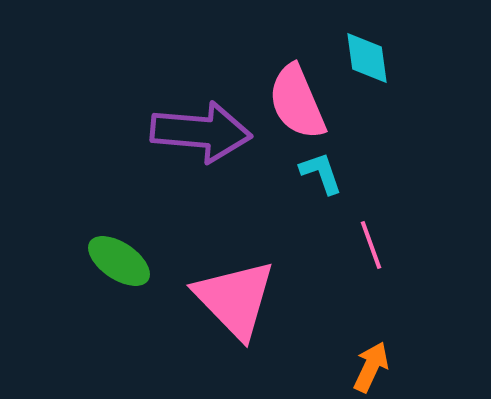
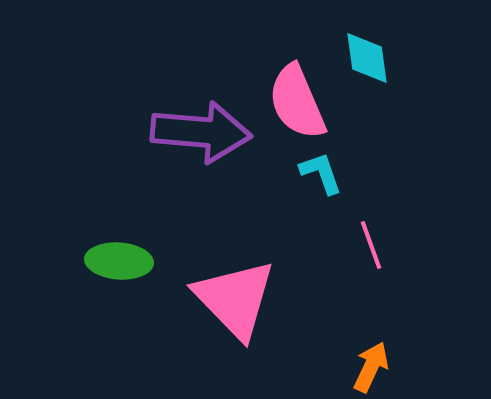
green ellipse: rotated 30 degrees counterclockwise
